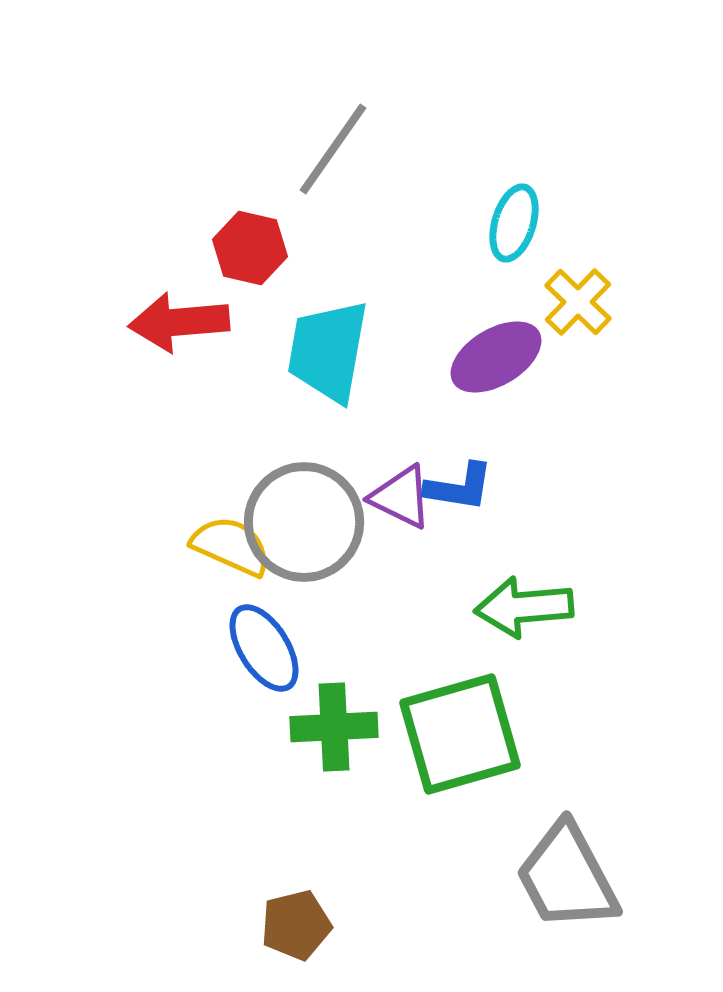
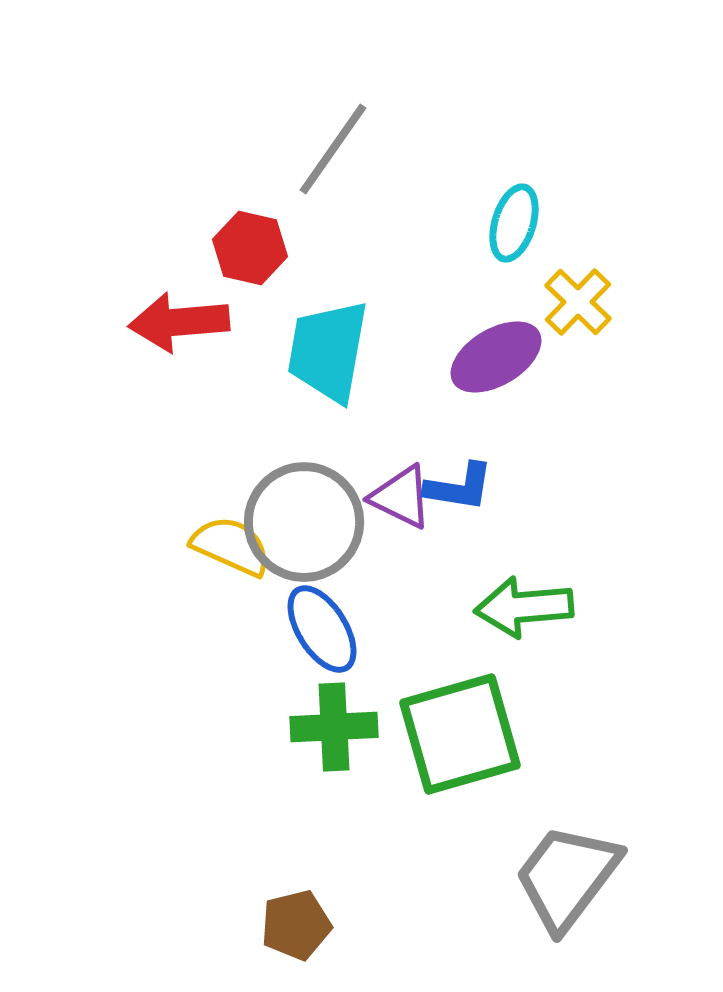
blue ellipse: moved 58 px right, 19 px up
gray trapezoid: rotated 65 degrees clockwise
